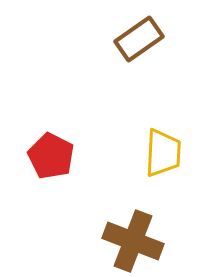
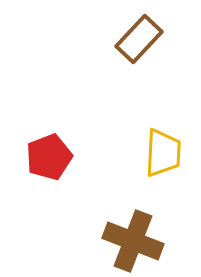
brown rectangle: rotated 12 degrees counterclockwise
red pentagon: moved 2 px left, 1 px down; rotated 24 degrees clockwise
